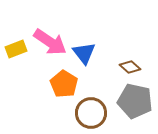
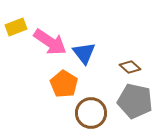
yellow rectangle: moved 22 px up
